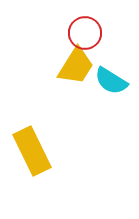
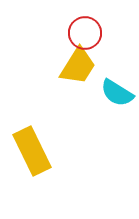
yellow trapezoid: moved 2 px right
cyan semicircle: moved 6 px right, 12 px down
